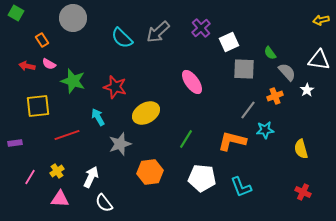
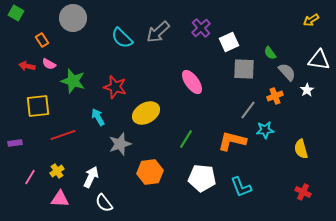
yellow arrow: moved 10 px left; rotated 21 degrees counterclockwise
red line: moved 4 px left
